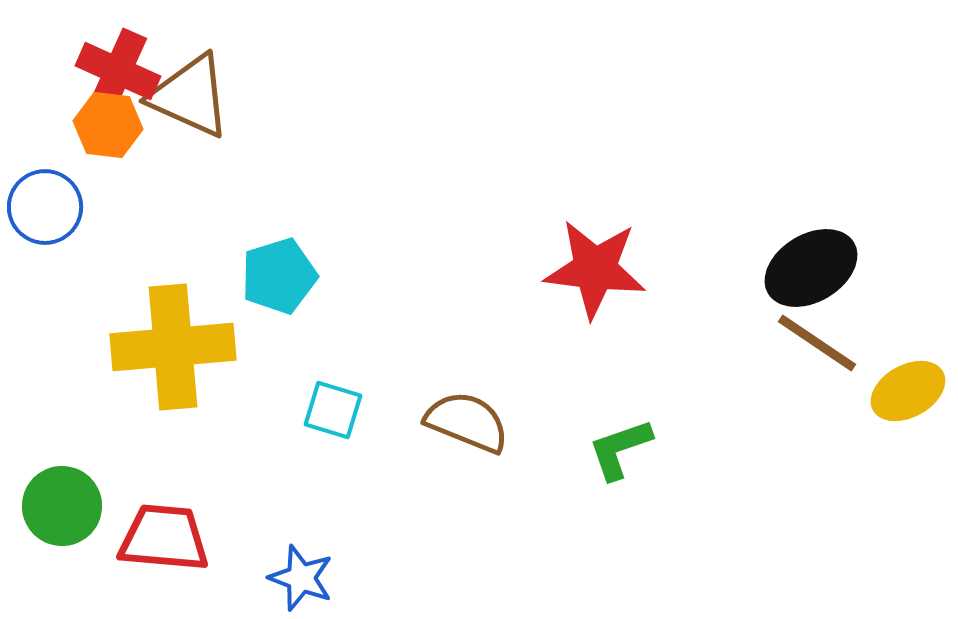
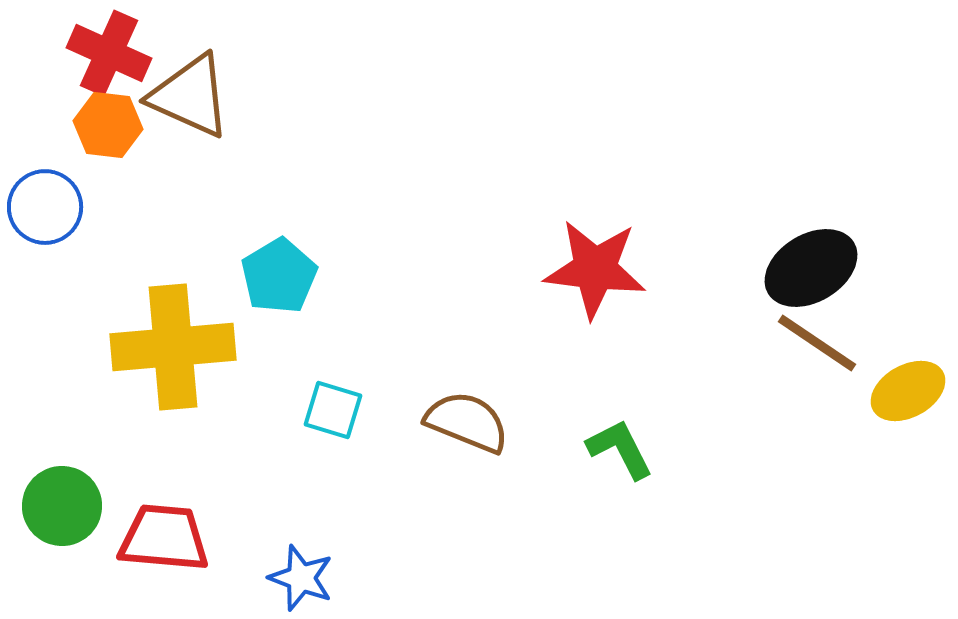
red cross: moved 9 px left, 18 px up
cyan pentagon: rotated 14 degrees counterclockwise
green L-shape: rotated 82 degrees clockwise
